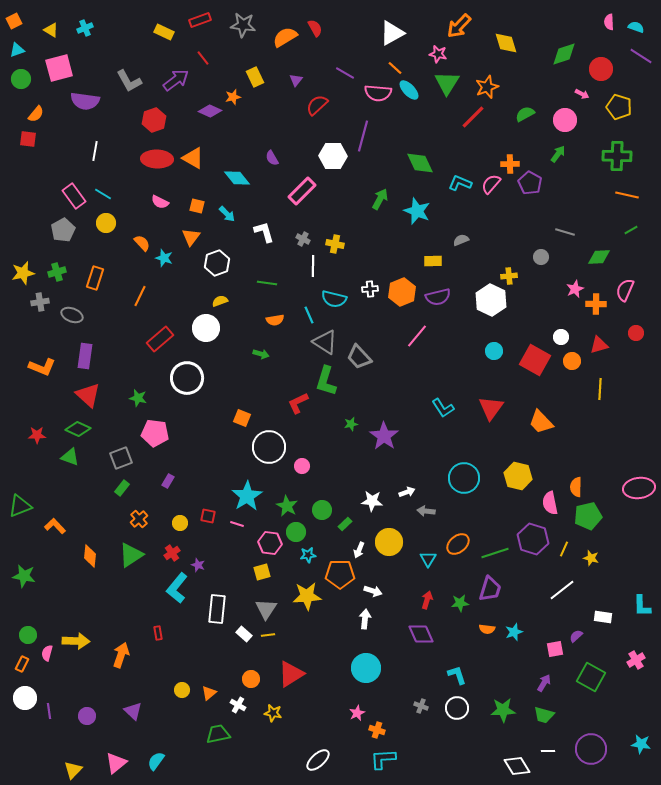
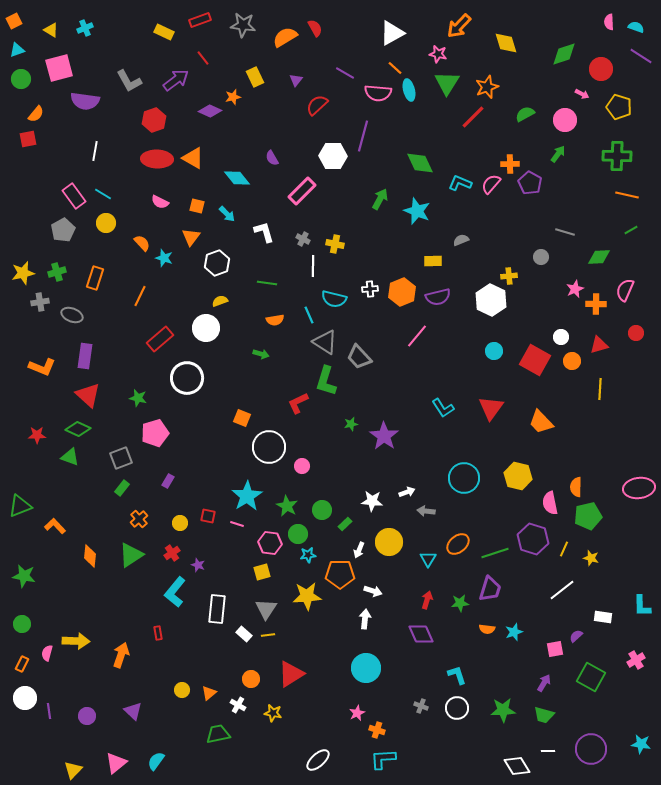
cyan ellipse at (409, 90): rotated 30 degrees clockwise
red square at (28, 139): rotated 18 degrees counterclockwise
pink pentagon at (155, 433): rotated 24 degrees counterclockwise
green circle at (296, 532): moved 2 px right, 2 px down
cyan L-shape at (177, 588): moved 2 px left, 4 px down
green circle at (28, 635): moved 6 px left, 11 px up
